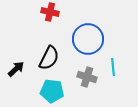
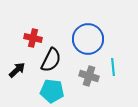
red cross: moved 17 px left, 26 px down
black semicircle: moved 2 px right, 2 px down
black arrow: moved 1 px right, 1 px down
gray cross: moved 2 px right, 1 px up
